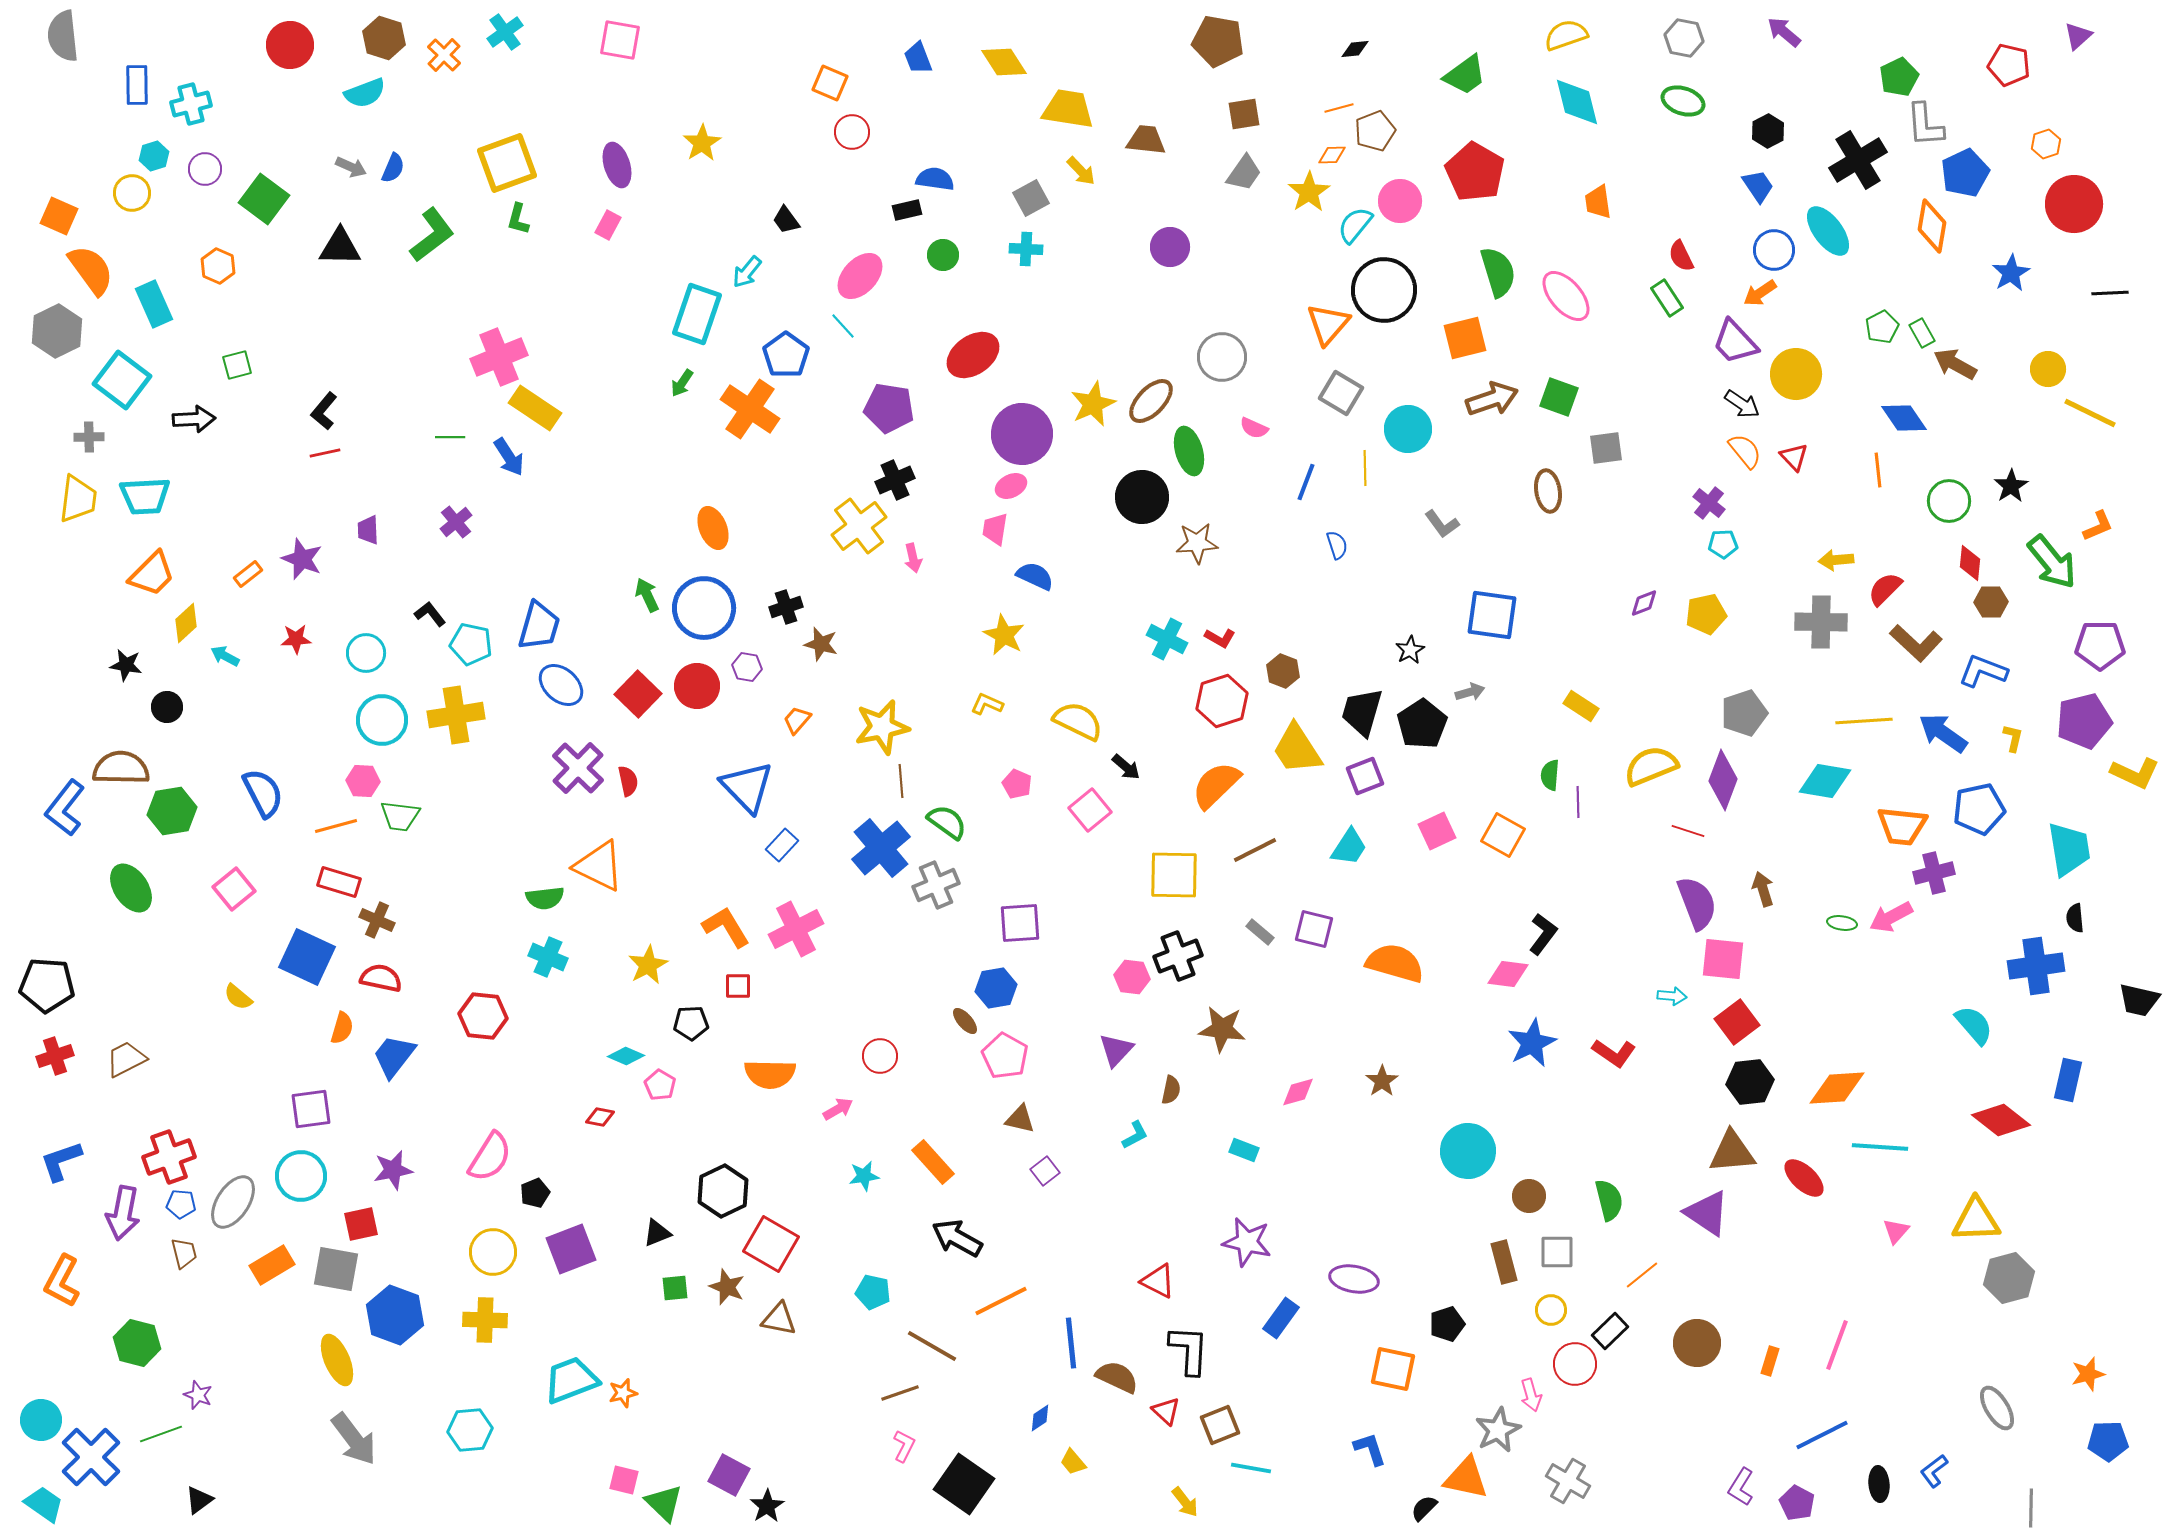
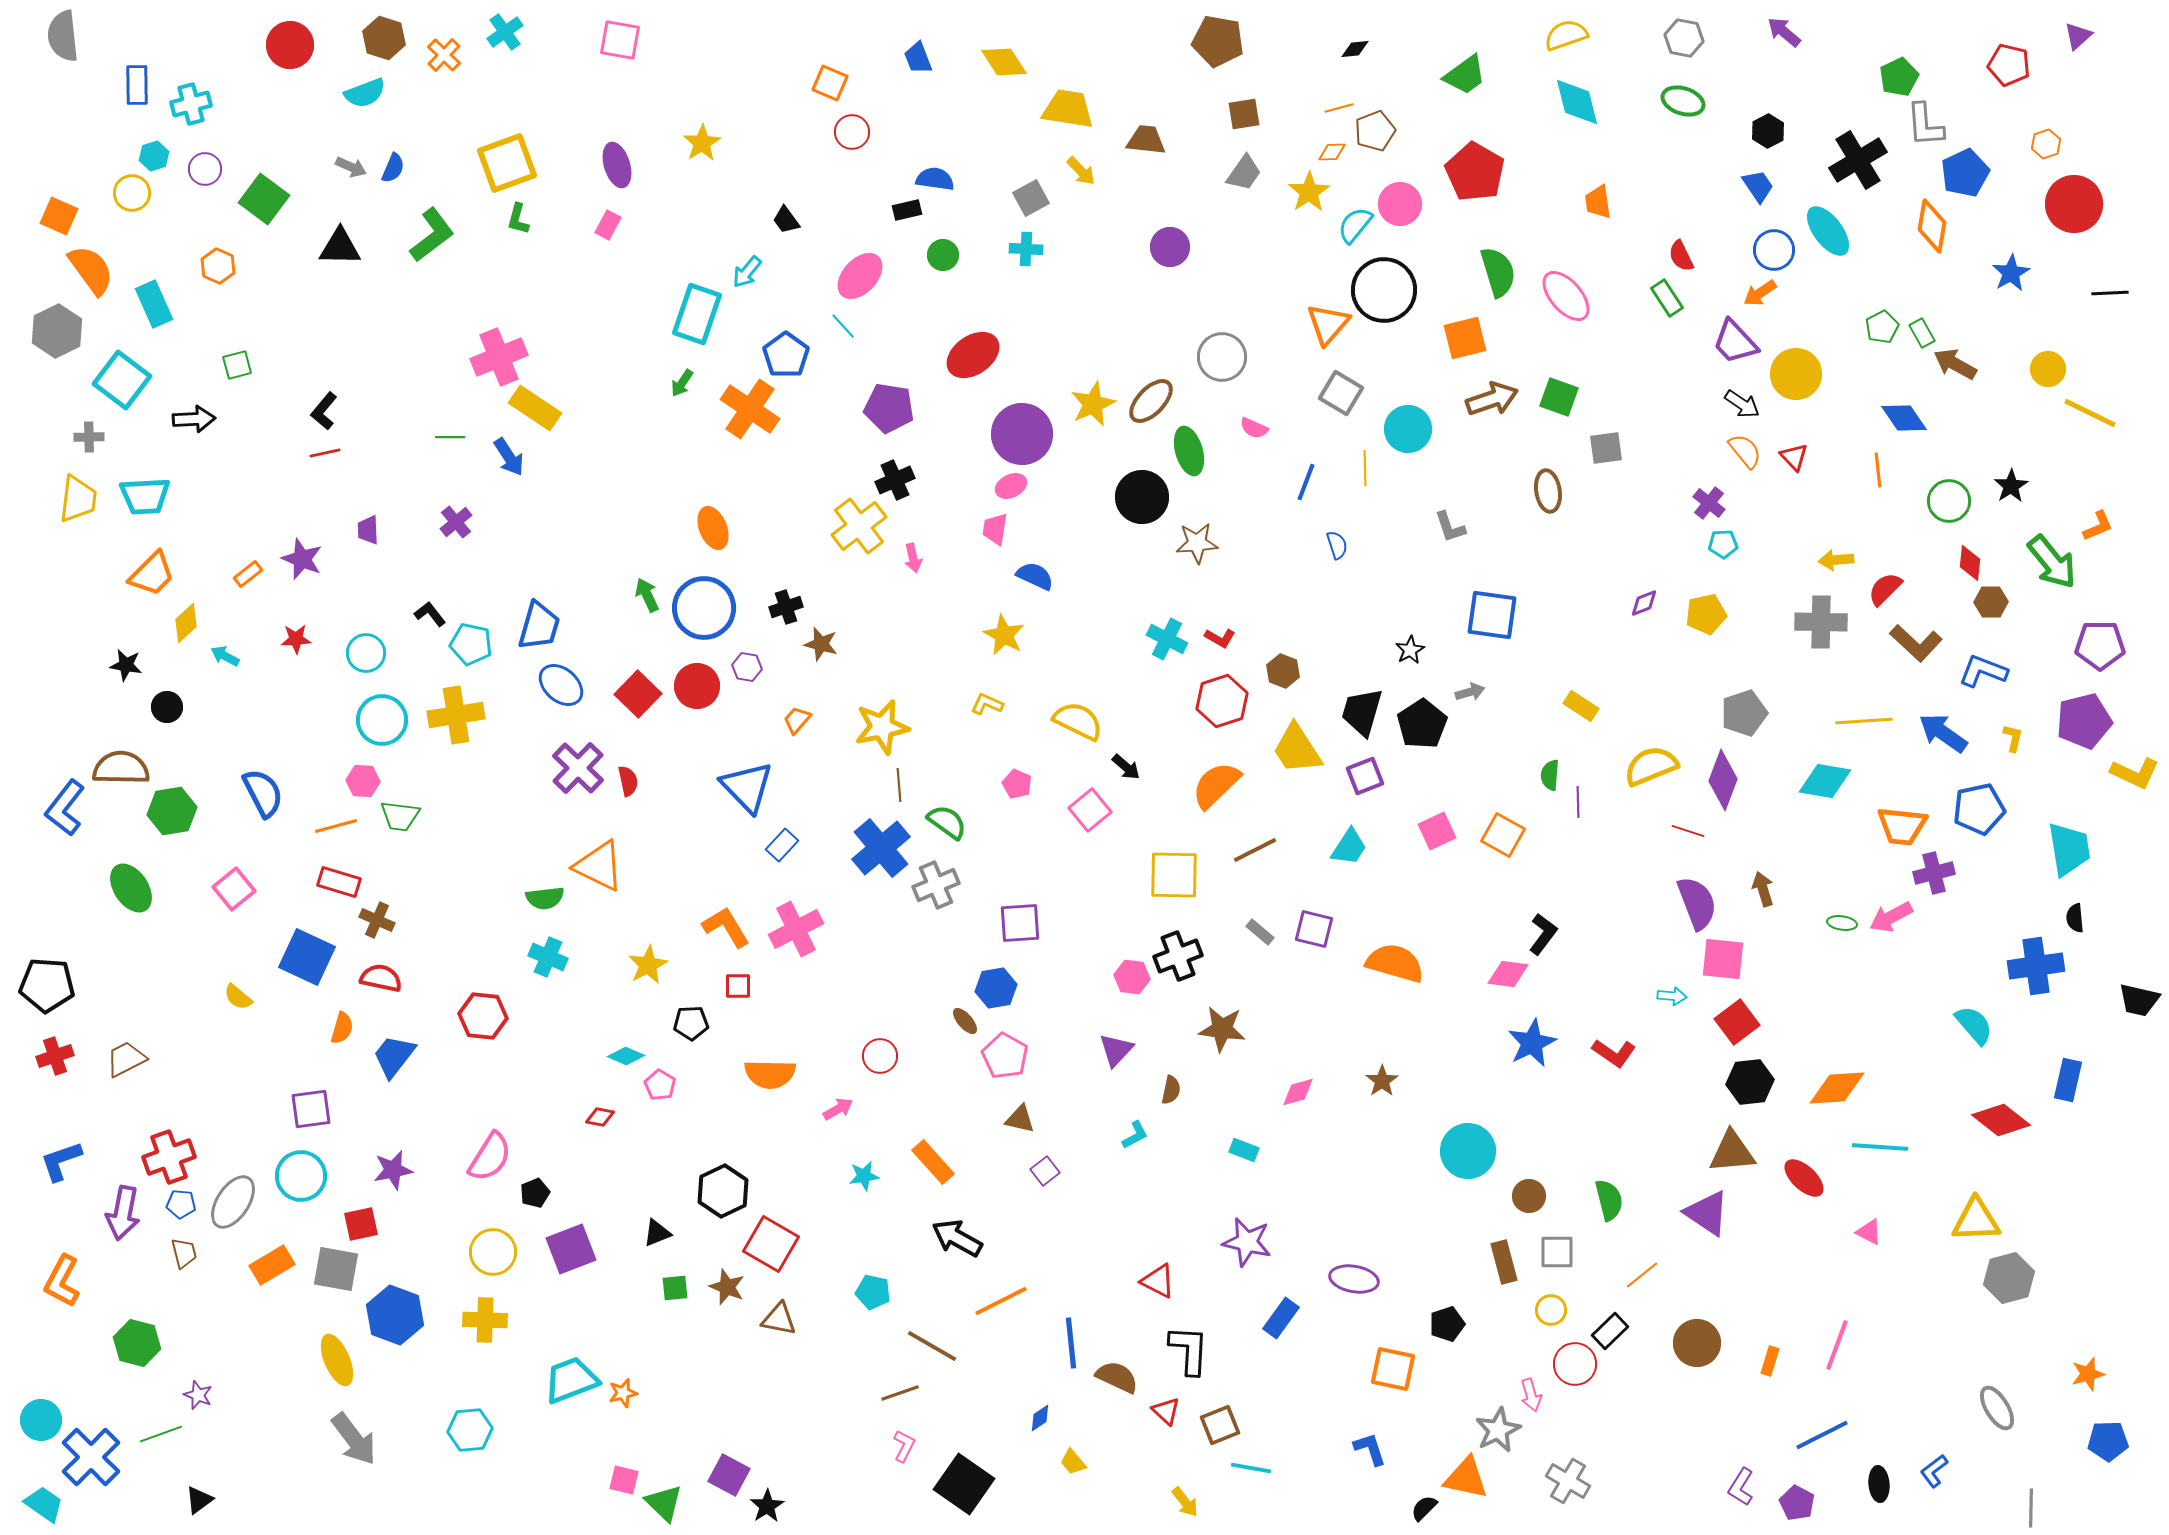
orange diamond at (1332, 155): moved 3 px up
pink circle at (1400, 201): moved 3 px down
gray L-shape at (1442, 524): moved 8 px right, 3 px down; rotated 18 degrees clockwise
brown line at (901, 781): moved 2 px left, 4 px down
pink triangle at (1896, 1231): moved 27 px left, 1 px down; rotated 44 degrees counterclockwise
